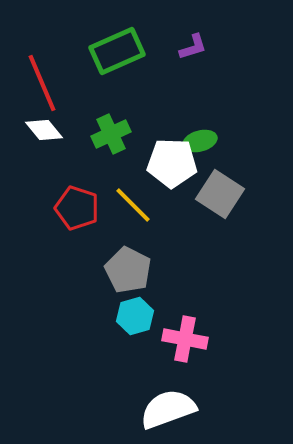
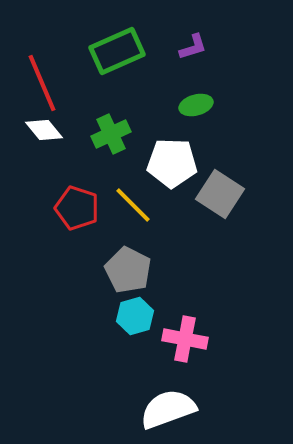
green ellipse: moved 4 px left, 36 px up
